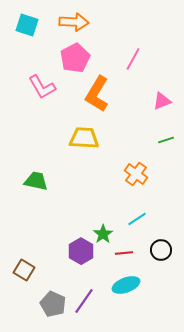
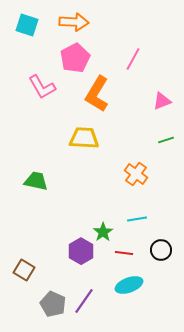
cyan line: rotated 24 degrees clockwise
green star: moved 2 px up
red line: rotated 12 degrees clockwise
cyan ellipse: moved 3 px right
